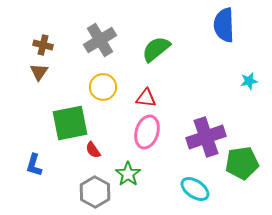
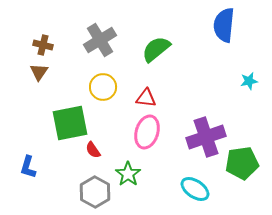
blue semicircle: rotated 8 degrees clockwise
blue L-shape: moved 6 px left, 2 px down
